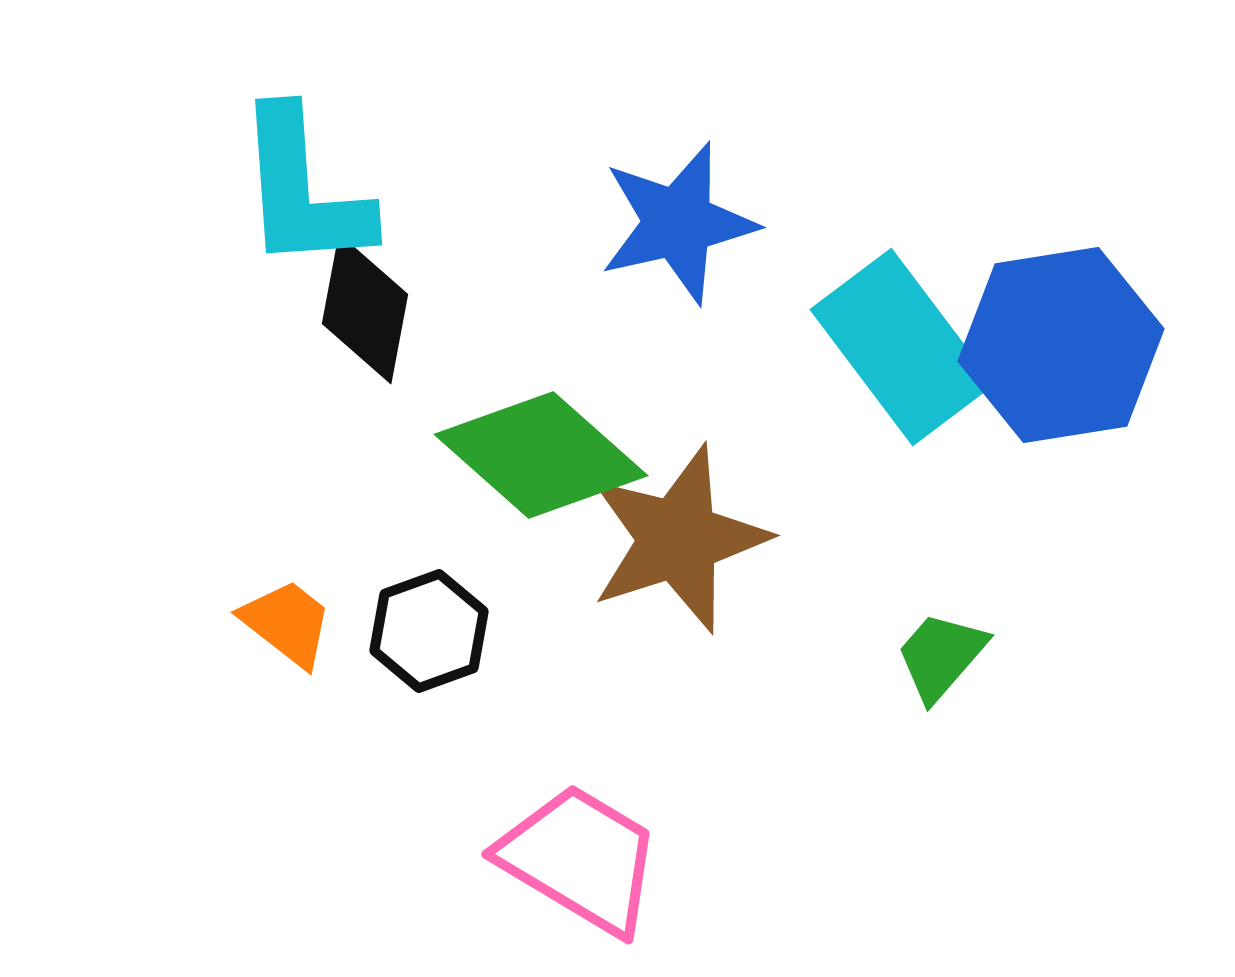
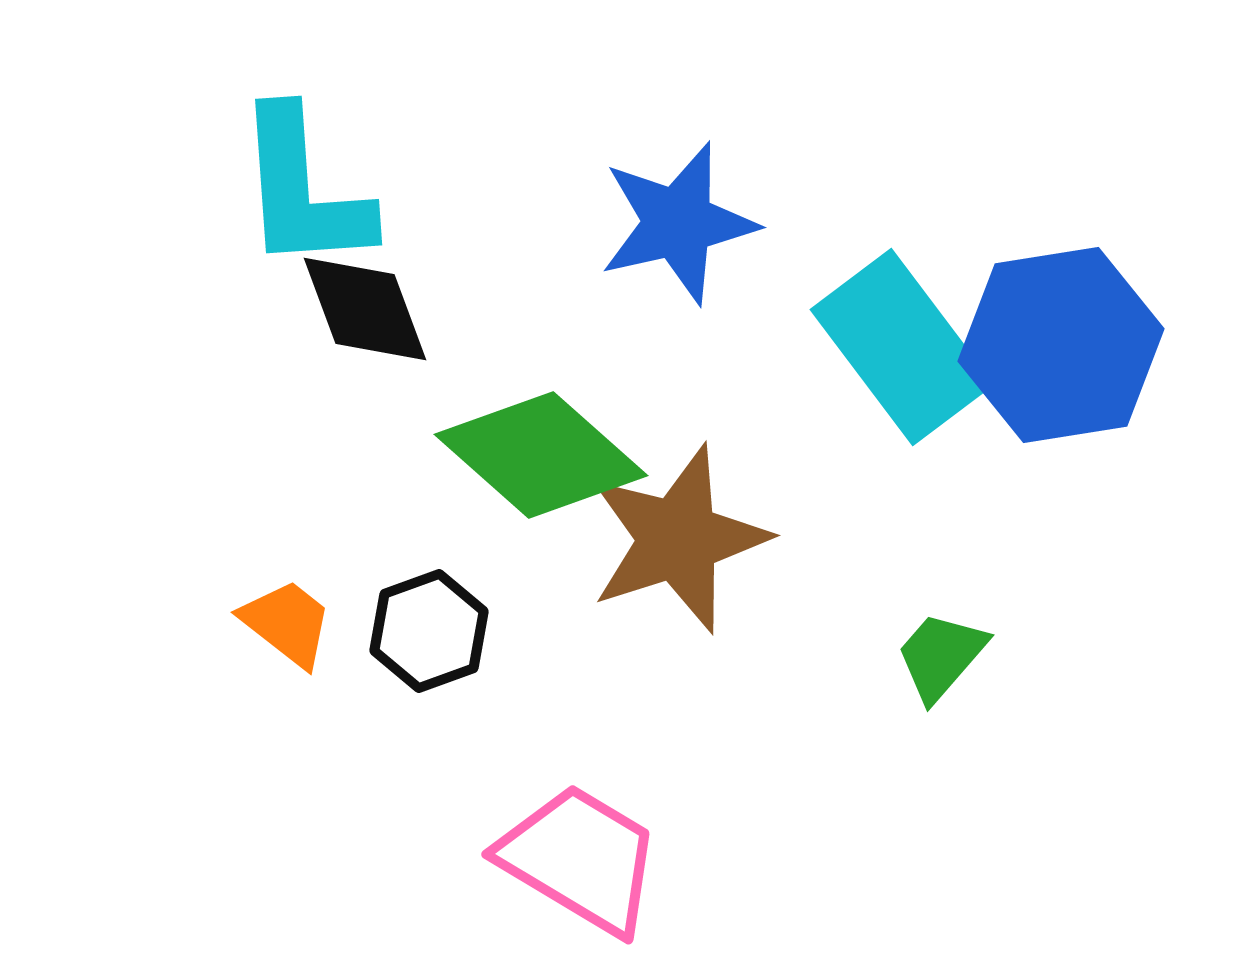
black diamond: rotated 31 degrees counterclockwise
